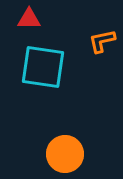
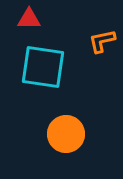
orange circle: moved 1 px right, 20 px up
